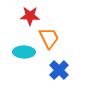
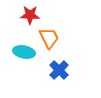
red star: moved 1 px up
cyan ellipse: rotated 10 degrees clockwise
